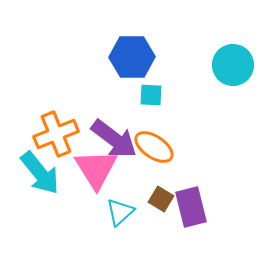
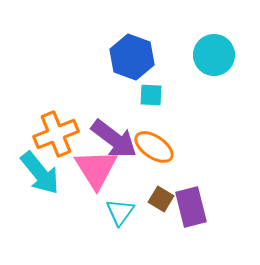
blue hexagon: rotated 21 degrees clockwise
cyan circle: moved 19 px left, 10 px up
cyan triangle: rotated 12 degrees counterclockwise
